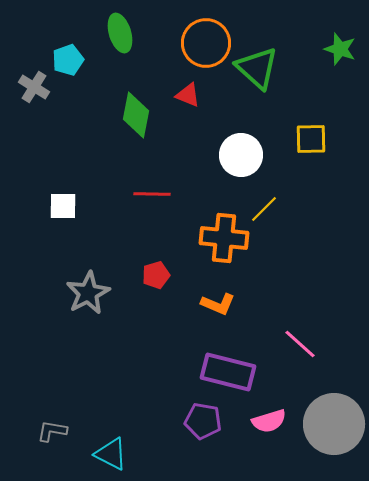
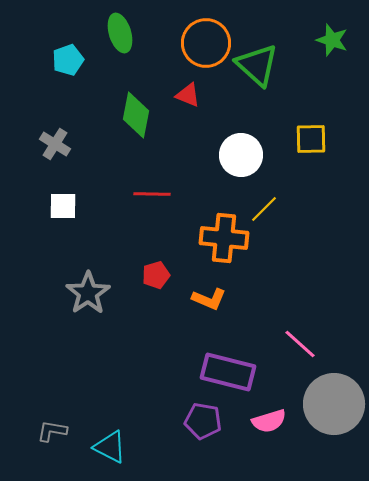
green star: moved 8 px left, 9 px up
green triangle: moved 3 px up
gray cross: moved 21 px right, 57 px down
gray star: rotated 6 degrees counterclockwise
orange L-shape: moved 9 px left, 5 px up
gray circle: moved 20 px up
cyan triangle: moved 1 px left, 7 px up
